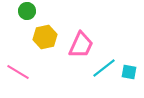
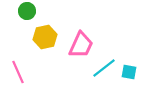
pink line: rotated 35 degrees clockwise
